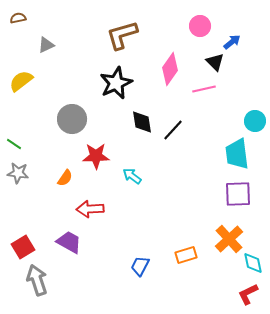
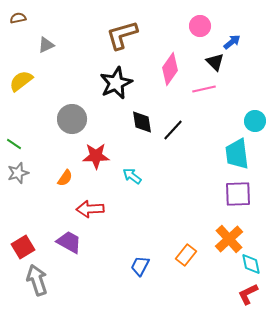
gray star: rotated 25 degrees counterclockwise
orange rectangle: rotated 35 degrees counterclockwise
cyan diamond: moved 2 px left, 1 px down
